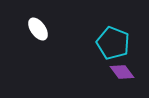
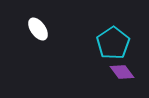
cyan pentagon: rotated 16 degrees clockwise
